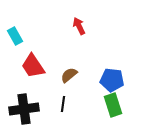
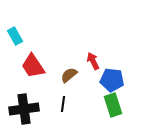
red arrow: moved 14 px right, 35 px down
